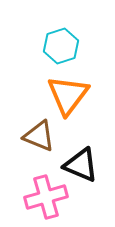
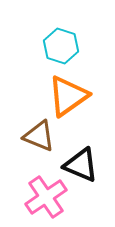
cyan hexagon: rotated 24 degrees counterclockwise
orange triangle: moved 1 px down; rotated 18 degrees clockwise
pink cross: rotated 18 degrees counterclockwise
